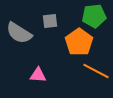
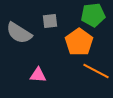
green pentagon: moved 1 px left, 1 px up
